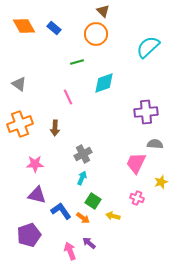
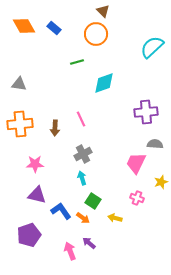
cyan semicircle: moved 4 px right
gray triangle: rotated 28 degrees counterclockwise
pink line: moved 13 px right, 22 px down
orange cross: rotated 15 degrees clockwise
cyan arrow: rotated 40 degrees counterclockwise
yellow arrow: moved 2 px right, 2 px down
